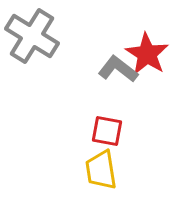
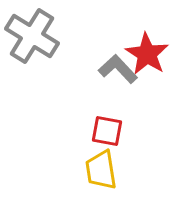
gray L-shape: rotated 9 degrees clockwise
